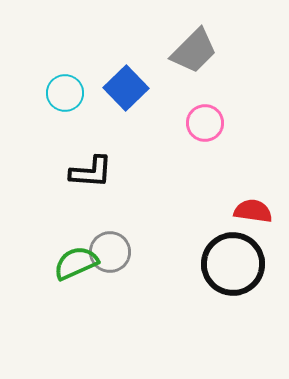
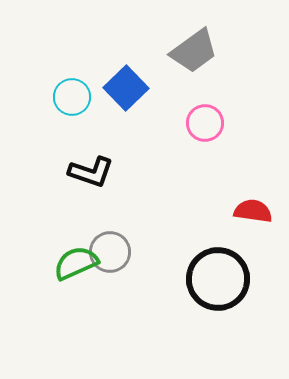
gray trapezoid: rotated 9 degrees clockwise
cyan circle: moved 7 px right, 4 px down
black L-shape: rotated 15 degrees clockwise
black circle: moved 15 px left, 15 px down
